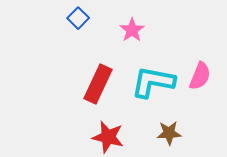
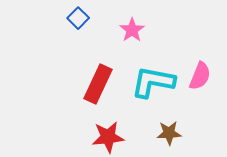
red star: rotated 20 degrees counterclockwise
